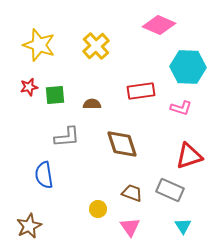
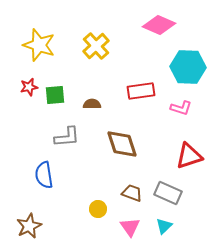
gray rectangle: moved 2 px left, 3 px down
cyan triangle: moved 19 px left; rotated 18 degrees clockwise
